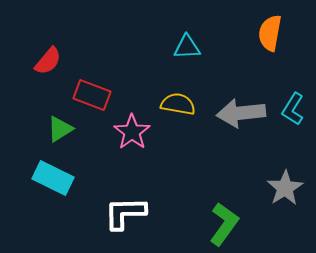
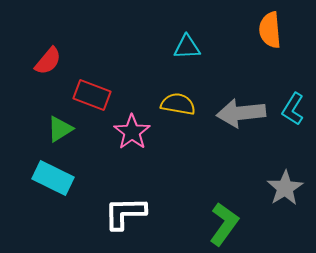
orange semicircle: moved 3 px up; rotated 15 degrees counterclockwise
